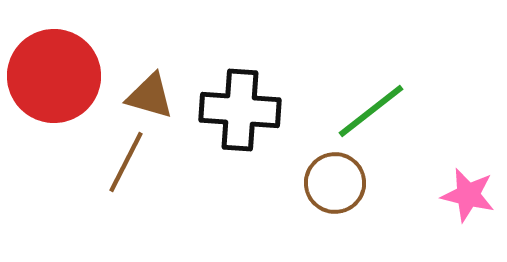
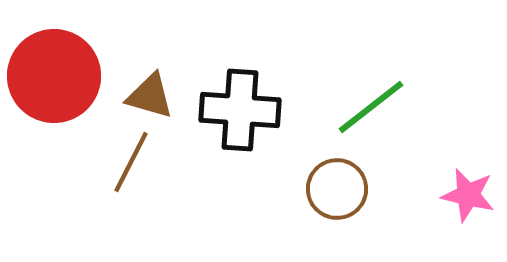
green line: moved 4 px up
brown line: moved 5 px right
brown circle: moved 2 px right, 6 px down
